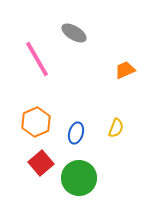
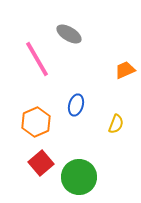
gray ellipse: moved 5 px left, 1 px down
yellow semicircle: moved 4 px up
blue ellipse: moved 28 px up
green circle: moved 1 px up
